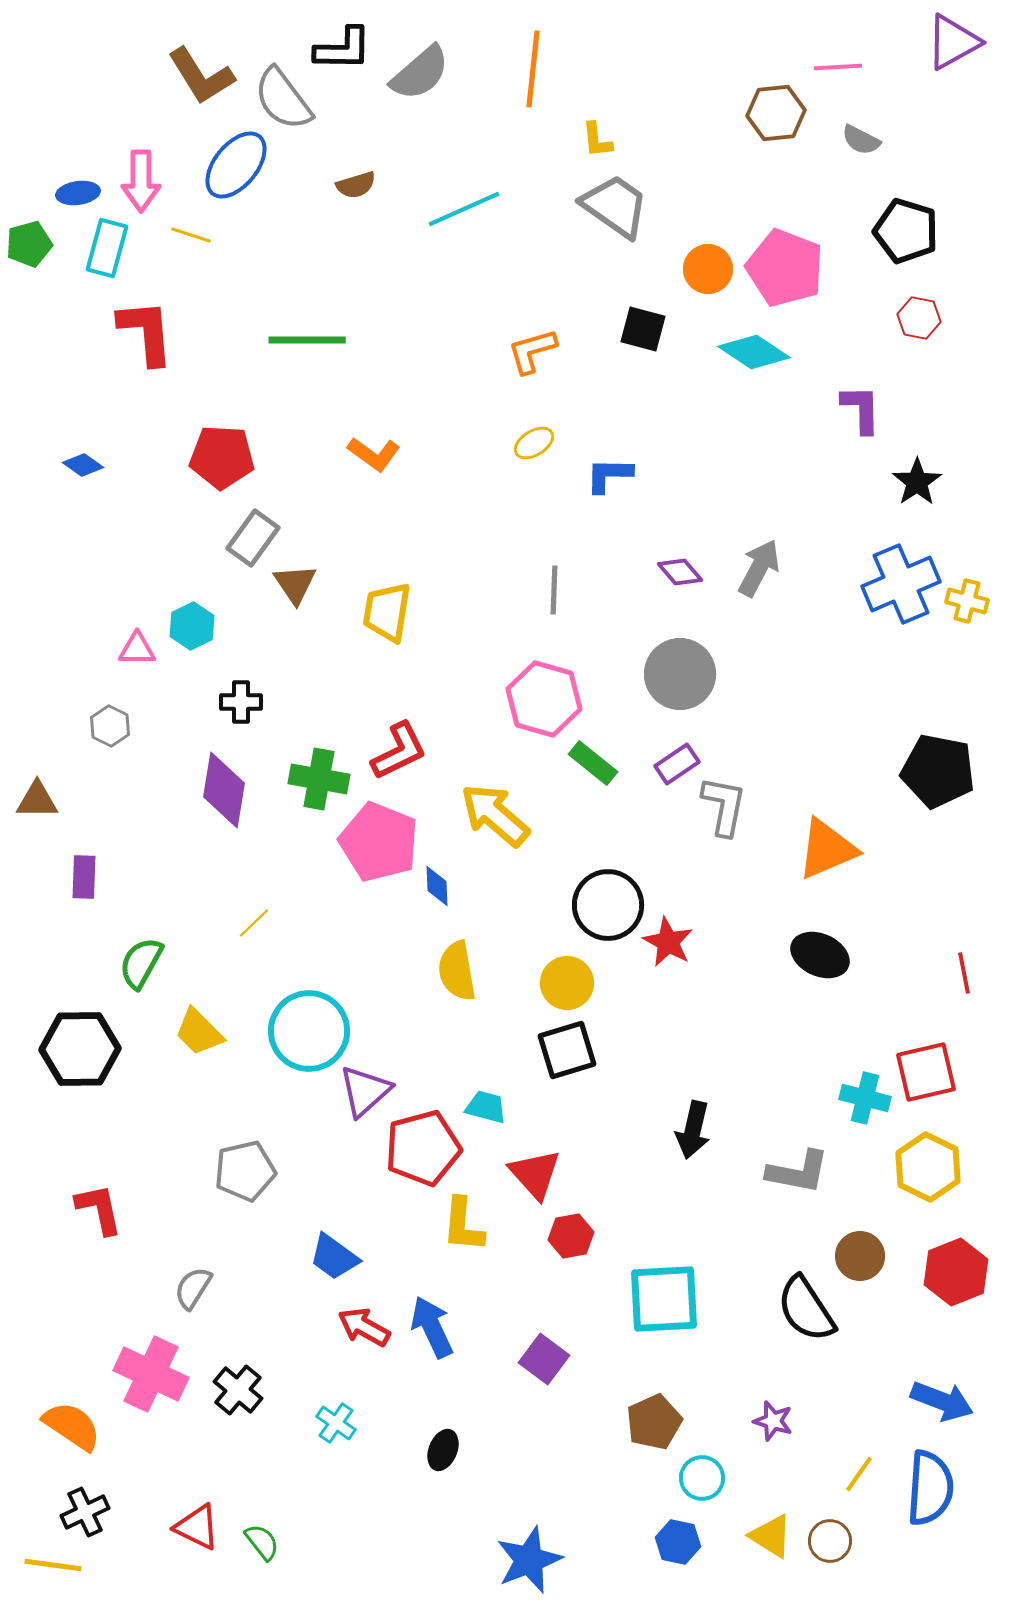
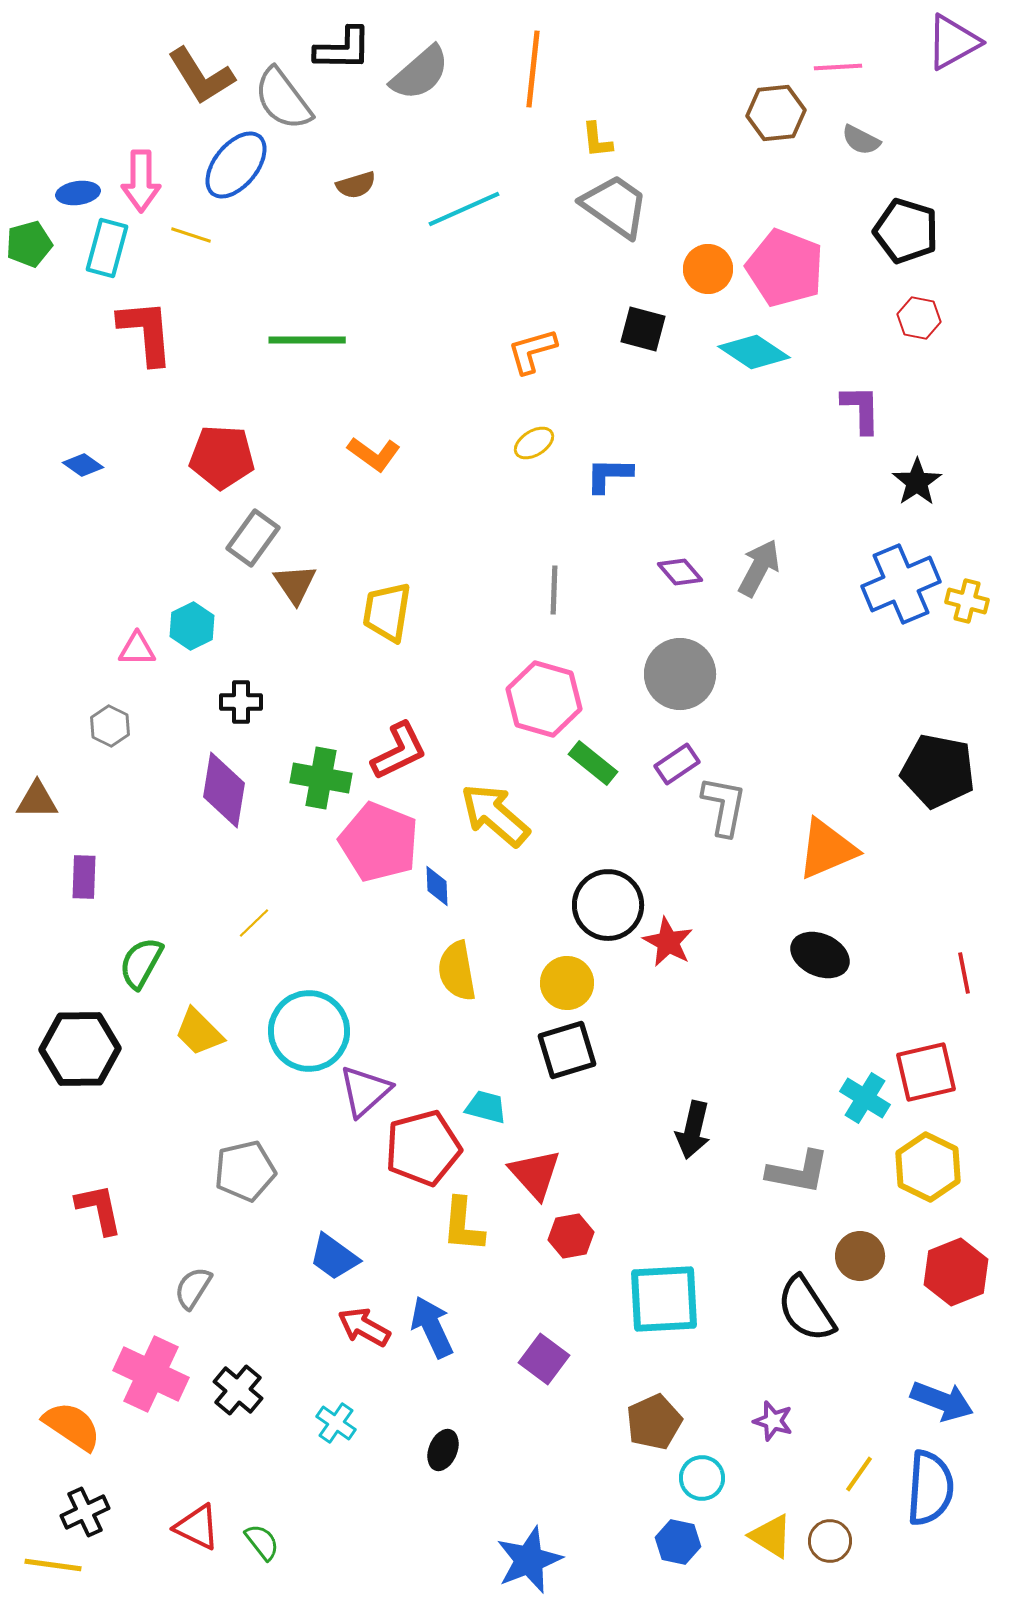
green cross at (319, 779): moved 2 px right, 1 px up
cyan cross at (865, 1098): rotated 18 degrees clockwise
